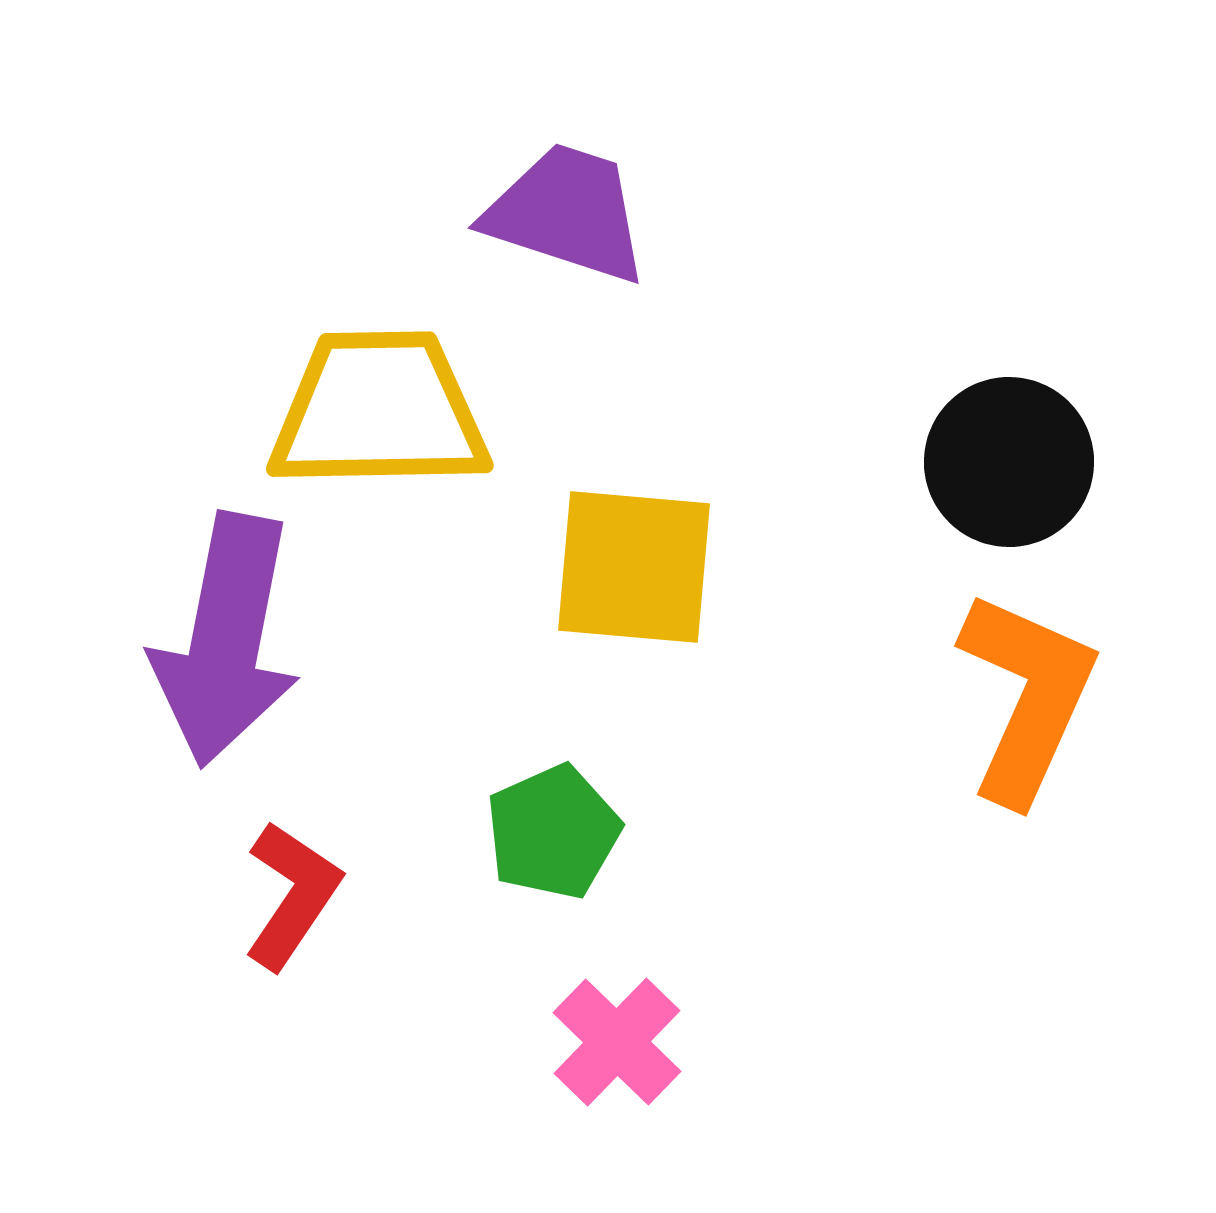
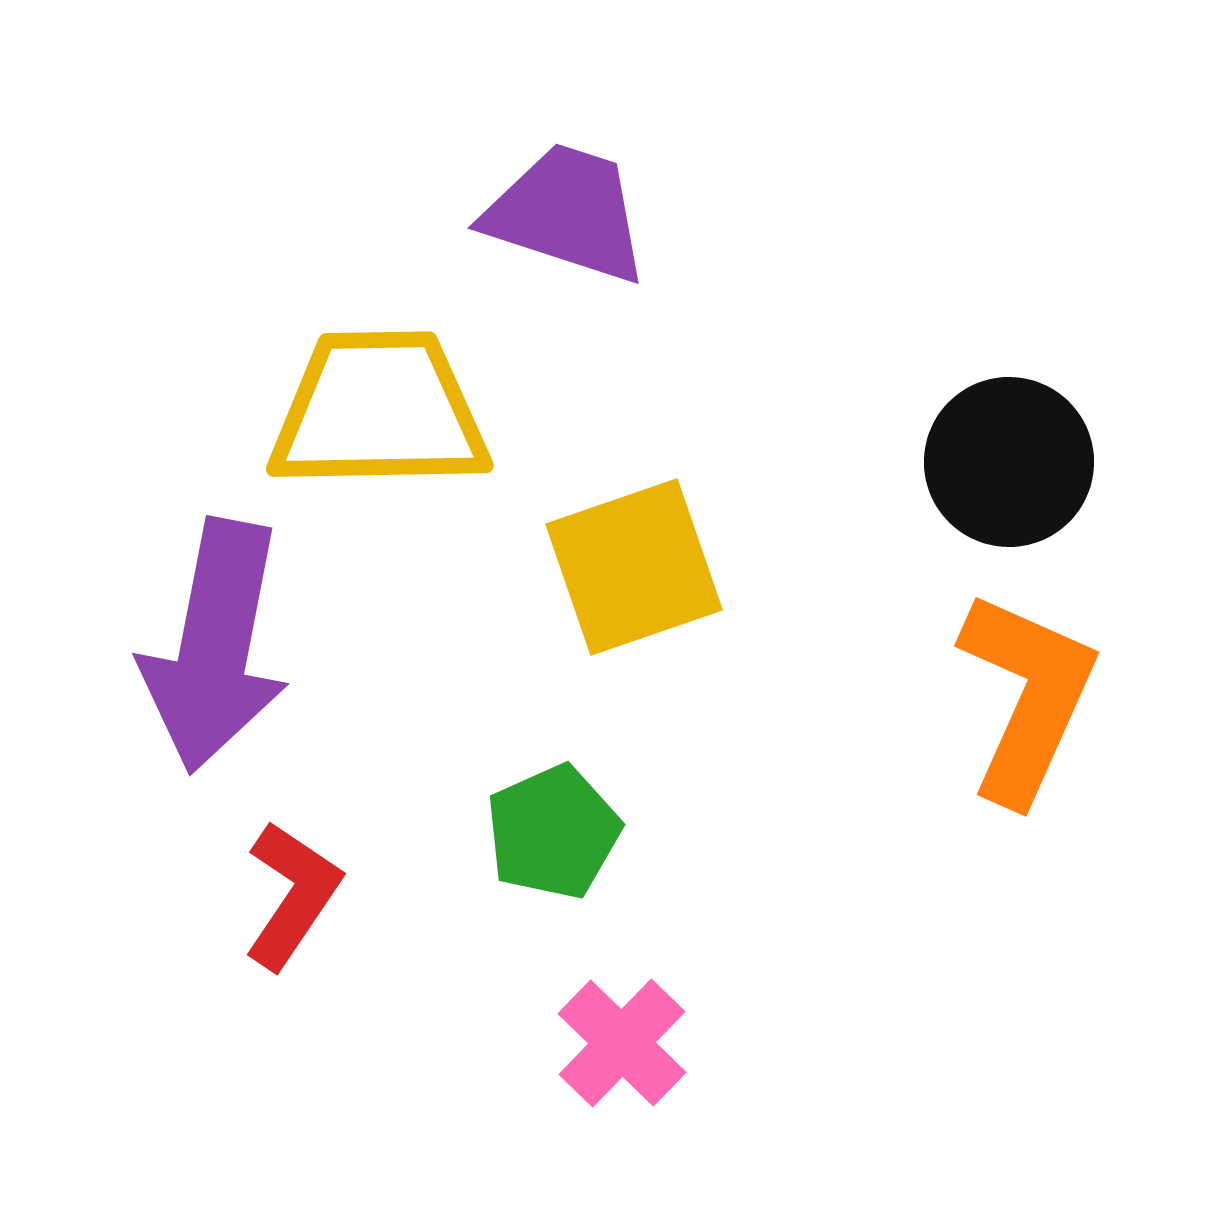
yellow square: rotated 24 degrees counterclockwise
purple arrow: moved 11 px left, 6 px down
pink cross: moved 5 px right, 1 px down
